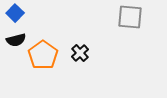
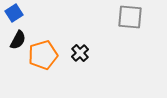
blue square: moved 1 px left; rotated 12 degrees clockwise
black semicircle: moved 2 px right; rotated 48 degrees counterclockwise
orange pentagon: rotated 20 degrees clockwise
